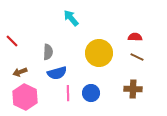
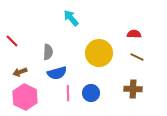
red semicircle: moved 1 px left, 3 px up
